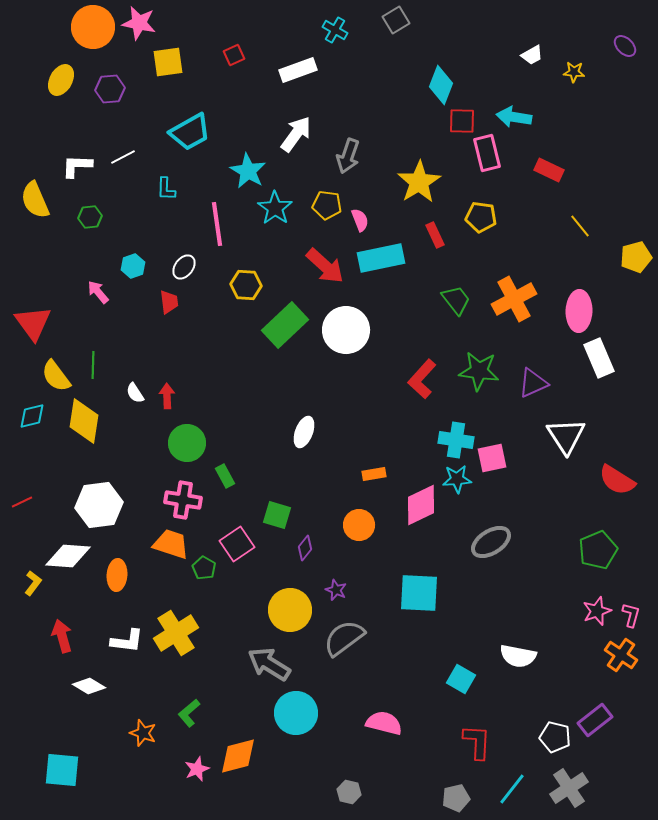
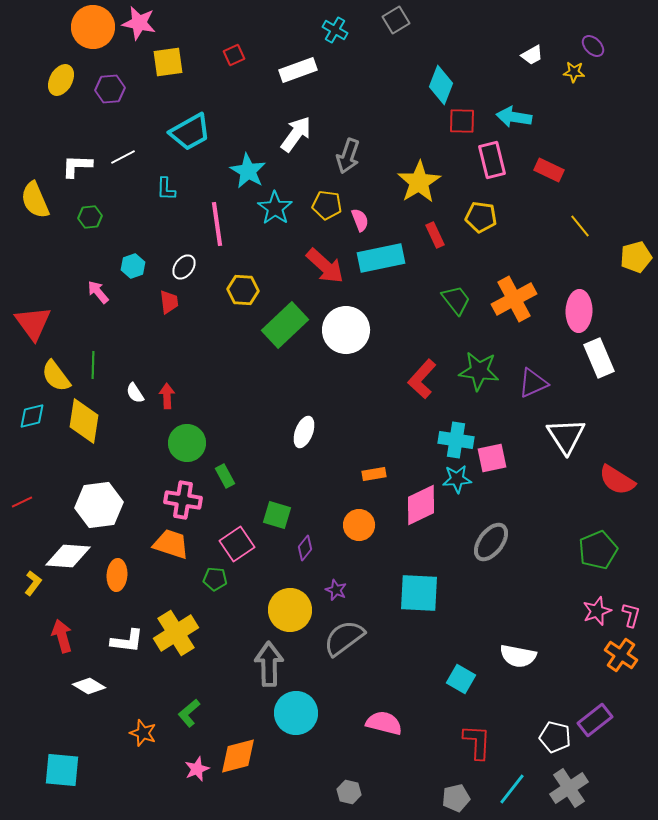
purple ellipse at (625, 46): moved 32 px left
pink rectangle at (487, 153): moved 5 px right, 7 px down
yellow hexagon at (246, 285): moved 3 px left, 5 px down
gray ellipse at (491, 542): rotated 21 degrees counterclockwise
green pentagon at (204, 568): moved 11 px right, 11 px down; rotated 25 degrees counterclockwise
gray arrow at (269, 664): rotated 57 degrees clockwise
